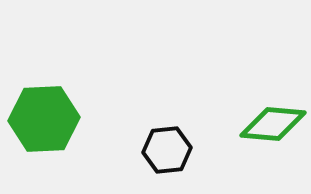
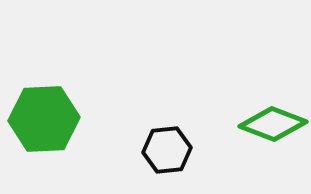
green diamond: rotated 16 degrees clockwise
